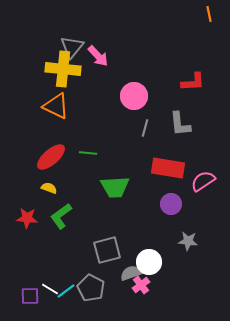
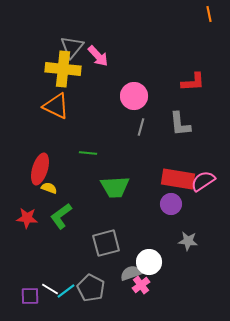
gray line: moved 4 px left, 1 px up
red ellipse: moved 11 px left, 12 px down; rotated 32 degrees counterclockwise
red rectangle: moved 10 px right, 11 px down
gray square: moved 1 px left, 7 px up
